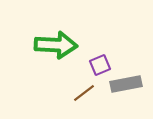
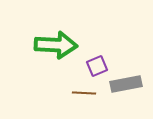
purple square: moved 3 px left, 1 px down
brown line: rotated 40 degrees clockwise
